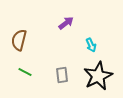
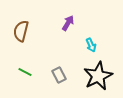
purple arrow: moved 2 px right; rotated 21 degrees counterclockwise
brown semicircle: moved 2 px right, 9 px up
gray rectangle: moved 3 px left; rotated 21 degrees counterclockwise
